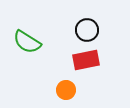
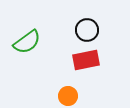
green semicircle: rotated 68 degrees counterclockwise
orange circle: moved 2 px right, 6 px down
